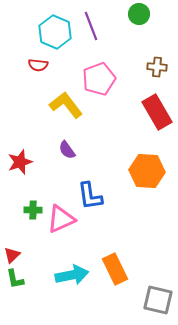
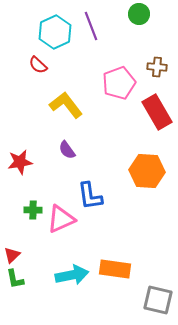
cyan hexagon: rotated 12 degrees clockwise
red semicircle: rotated 36 degrees clockwise
pink pentagon: moved 20 px right, 4 px down
red star: rotated 10 degrees clockwise
orange rectangle: rotated 56 degrees counterclockwise
